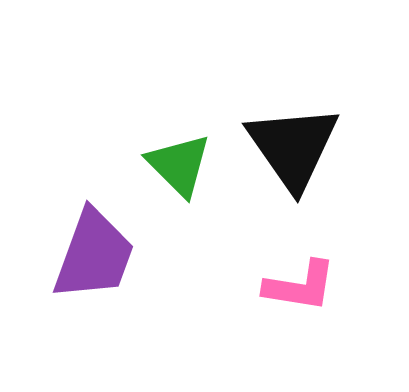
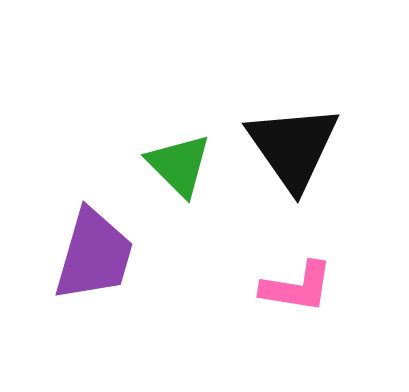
purple trapezoid: rotated 4 degrees counterclockwise
pink L-shape: moved 3 px left, 1 px down
